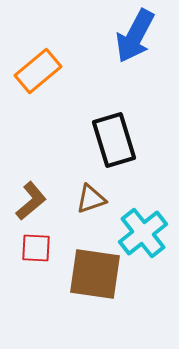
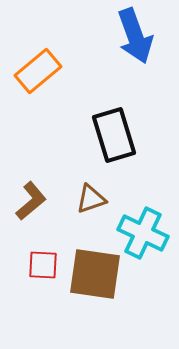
blue arrow: rotated 48 degrees counterclockwise
black rectangle: moved 5 px up
cyan cross: rotated 27 degrees counterclockwise
red square: moved 7 px right, 17 px down
